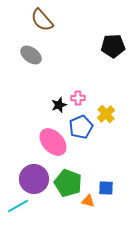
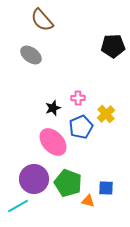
black star: moved 6 px left, 3 px down
